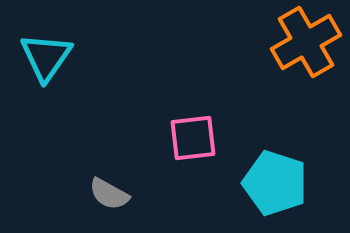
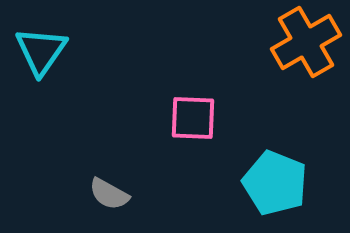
cyan triangle: moved 5 px left, 6 px up
pink square: moved 20 px up; rotated 9 degrees clockwise
cyan pentagon: rotated 4 degrees clockwise
